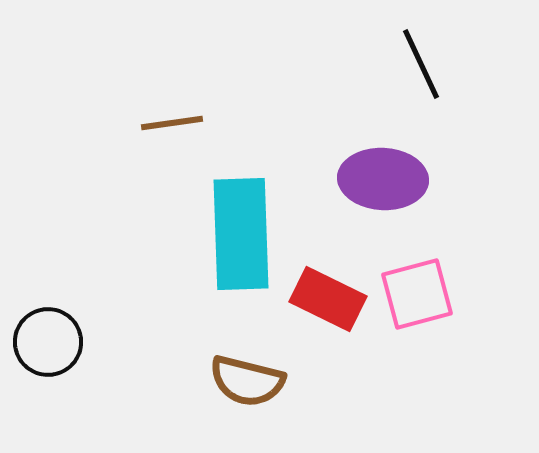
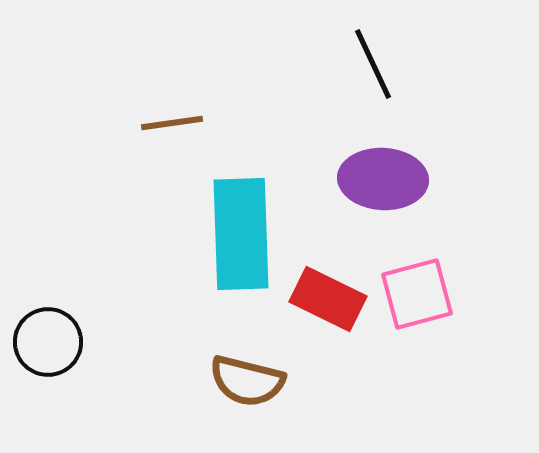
black line: moved 48 px left
